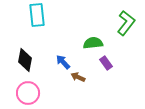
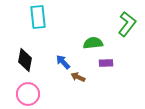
cyan rectangle: moved 1 px right, 2 px down
green L-shape: moved 1 px right, 1 px down
purple rectangle: rotated 56 degrees counterclockwise
pink circle: moved 1 px down
